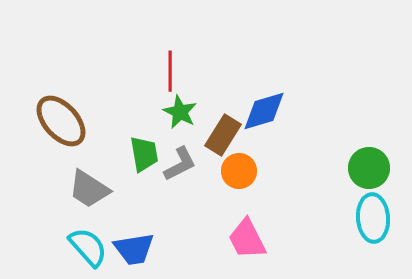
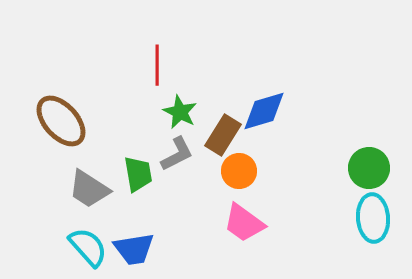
red line: moved 13 px left, 6 px up
green trapezoid: moved 6 px left, 20 px down
gray L-shape: moved 3 px left, 10 px up
pink trapezoid: moved 3 px left, 16 px up; rotated 27 degrees counterclockwise
